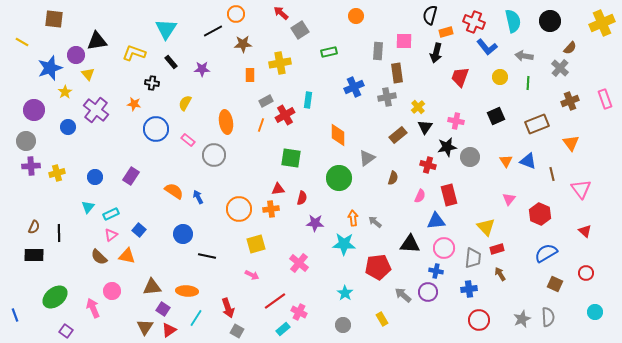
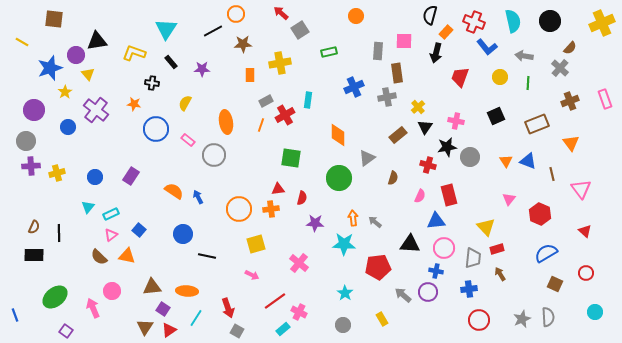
orange rectangle at (446, 32): rotated 32 degrees counterclockwise
